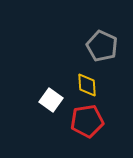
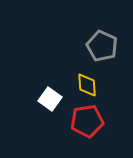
white square: moved 1 px left, 1 px up
